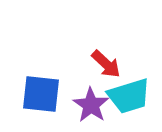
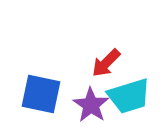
red arrow: moved 1 px up; rotated 92 degrees clockwise
blue square: rotated 6 degrees clockwise
